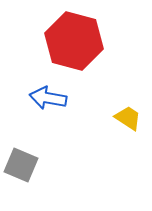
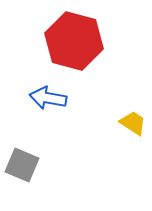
yellow trapezoid: moved 5 px right, 5 px down
gray square: moved 1 px right
